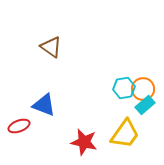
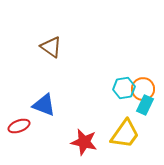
cyan rectangle: rotated 24 degrees counterclockwise
